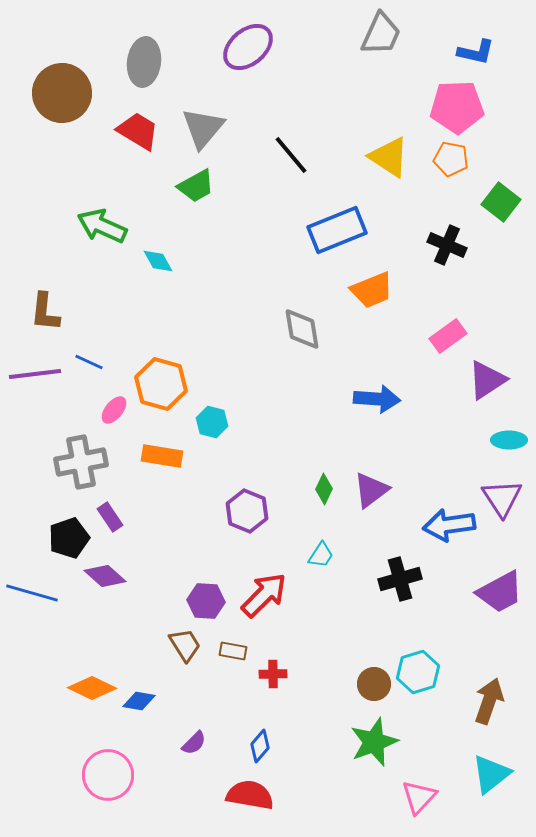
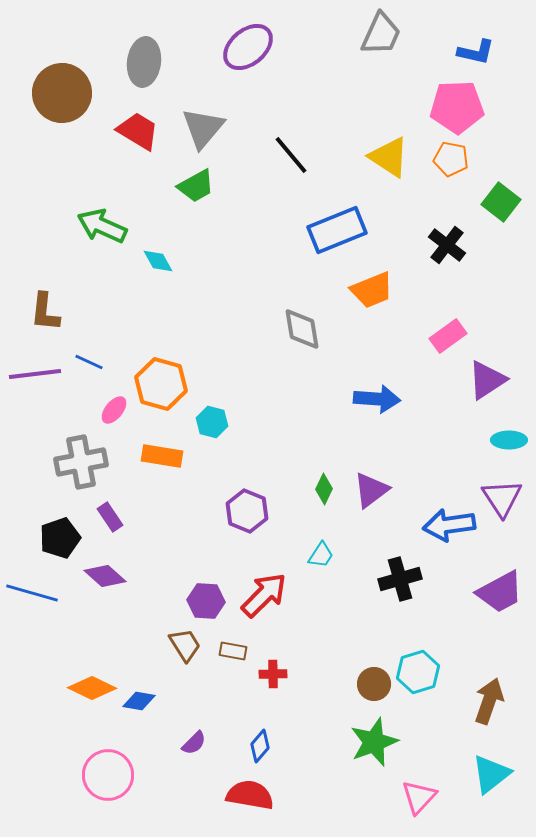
black cross at (447, 245): rotated 15 degrees clockwise
black pentagon at (69, 538): moved 9 px left
